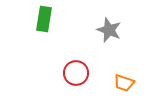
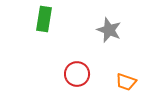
red circle: moved 1 px right, 1 px down
orange trapezoid: moved 2 px right, 1 px up
